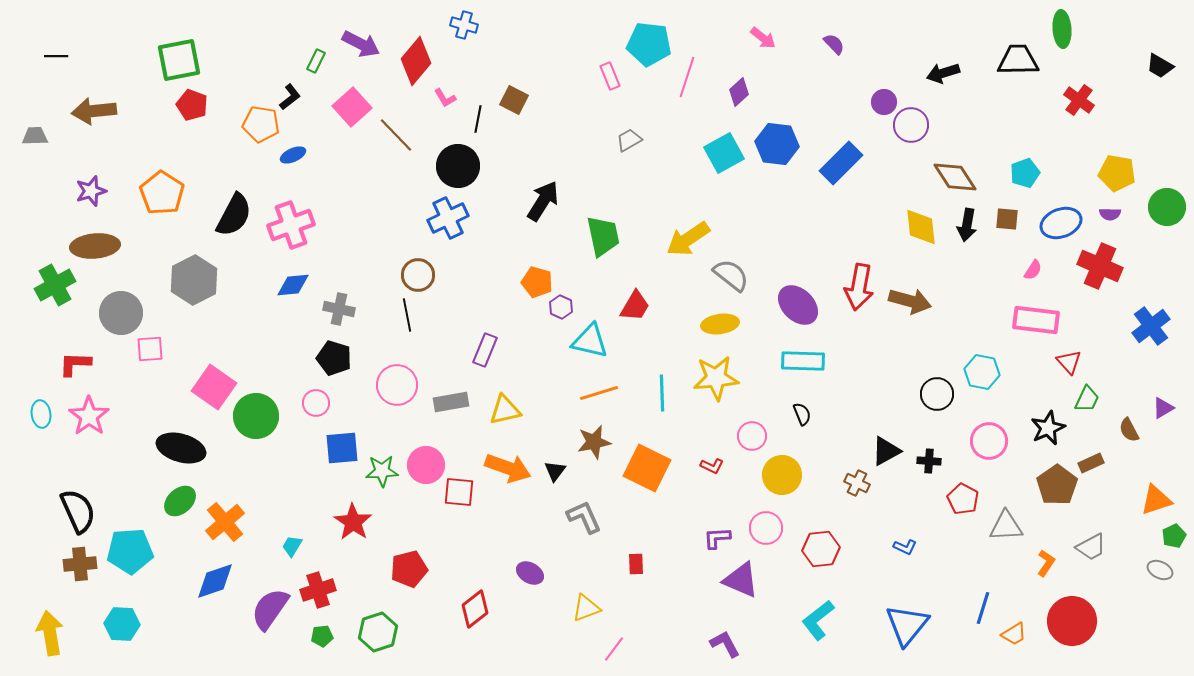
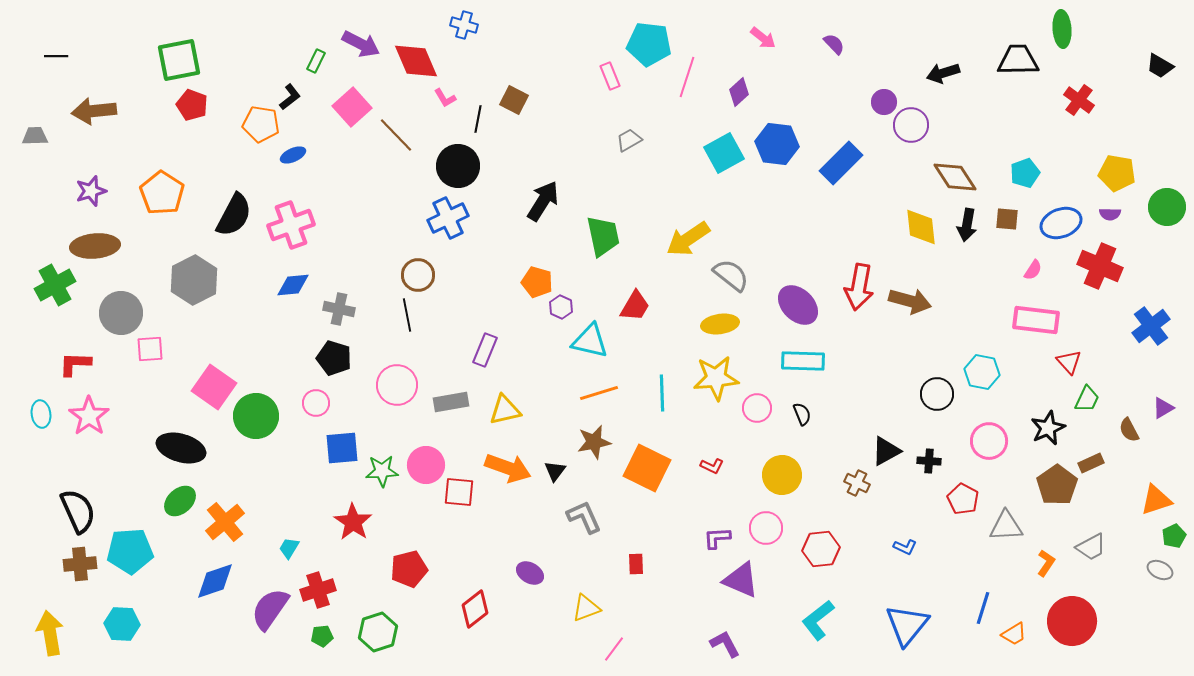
red diamond at (416, 61): rotated 63 degrees counterclockwise
pink circle at (752, 436): moved 5 px right, 28 px up
cyan trapezoid at (292, 546): moved 3 px left, 2 px down
